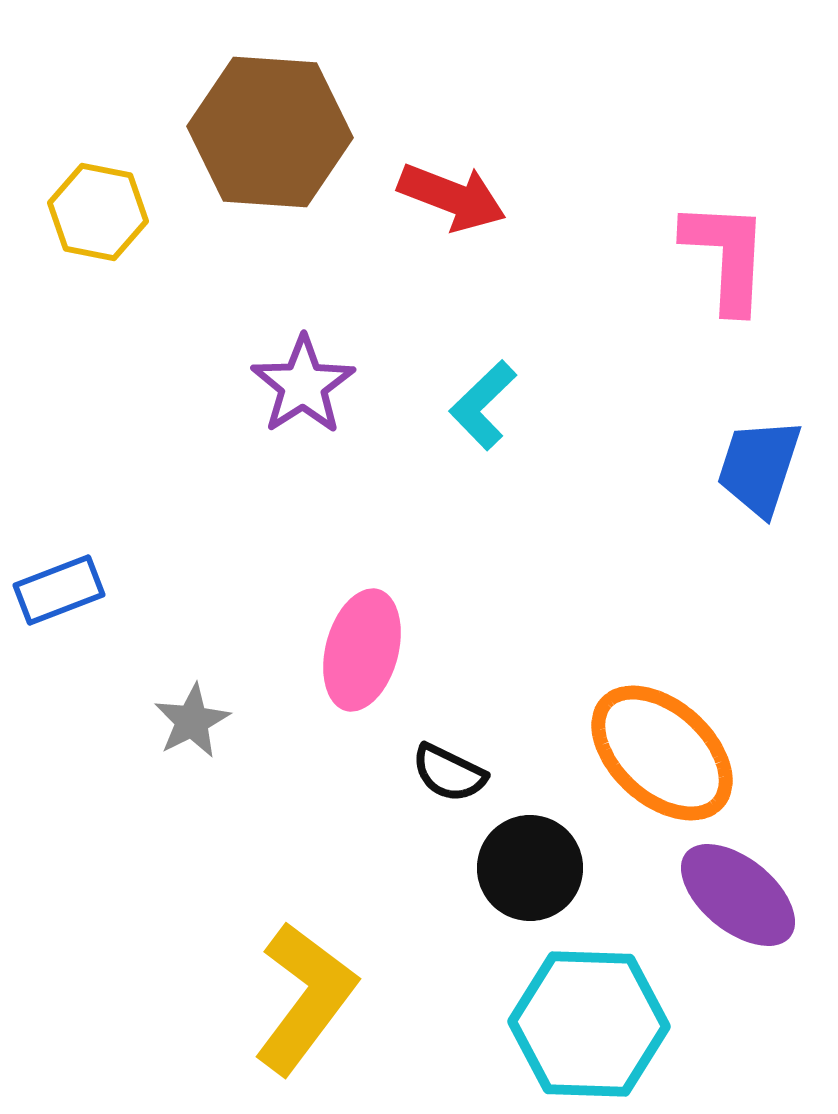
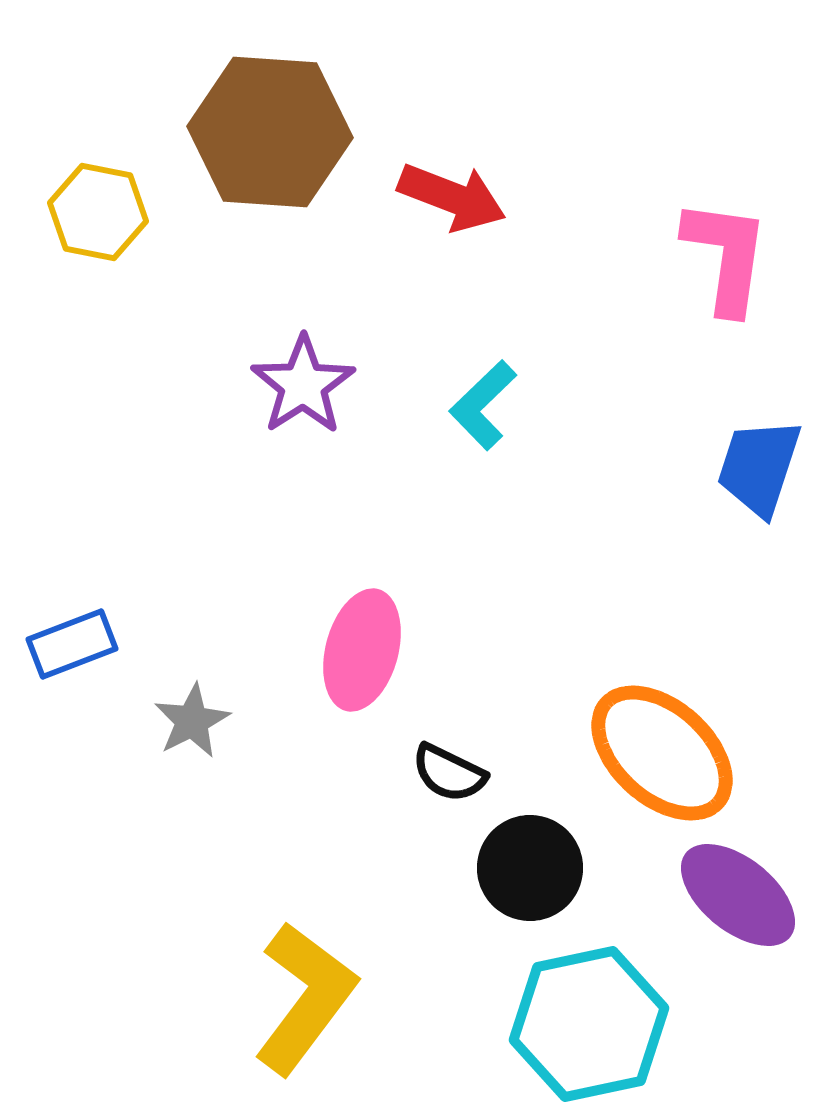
pink L-shape: rotated 5 degrees clockwise
blue rectangle: moved 13 px right, 54 px down
cyan hexagon: rotated 14 degrees counterclockwise
